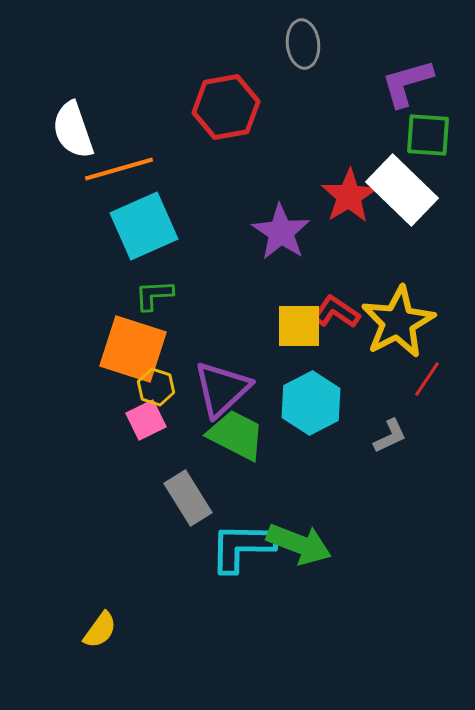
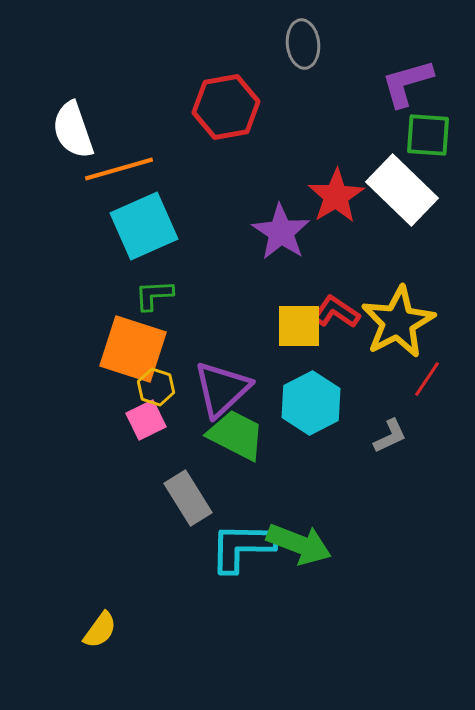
red star: moved 13 px left
